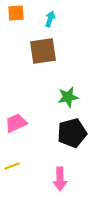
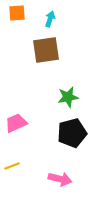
orange square: moved 1 px right
brown square: moved 3 px right, 1 px up
pink arrow: rotated 75 degrees counterclockwise
